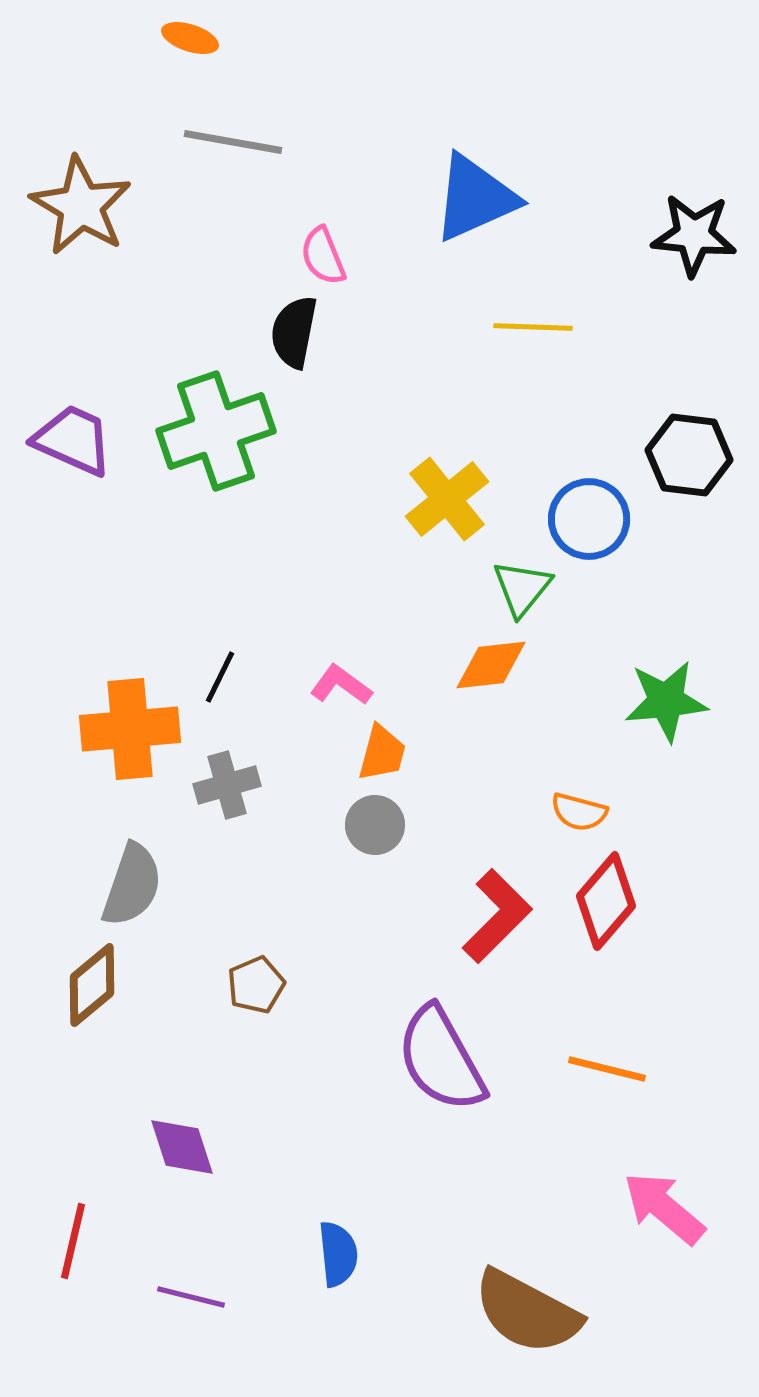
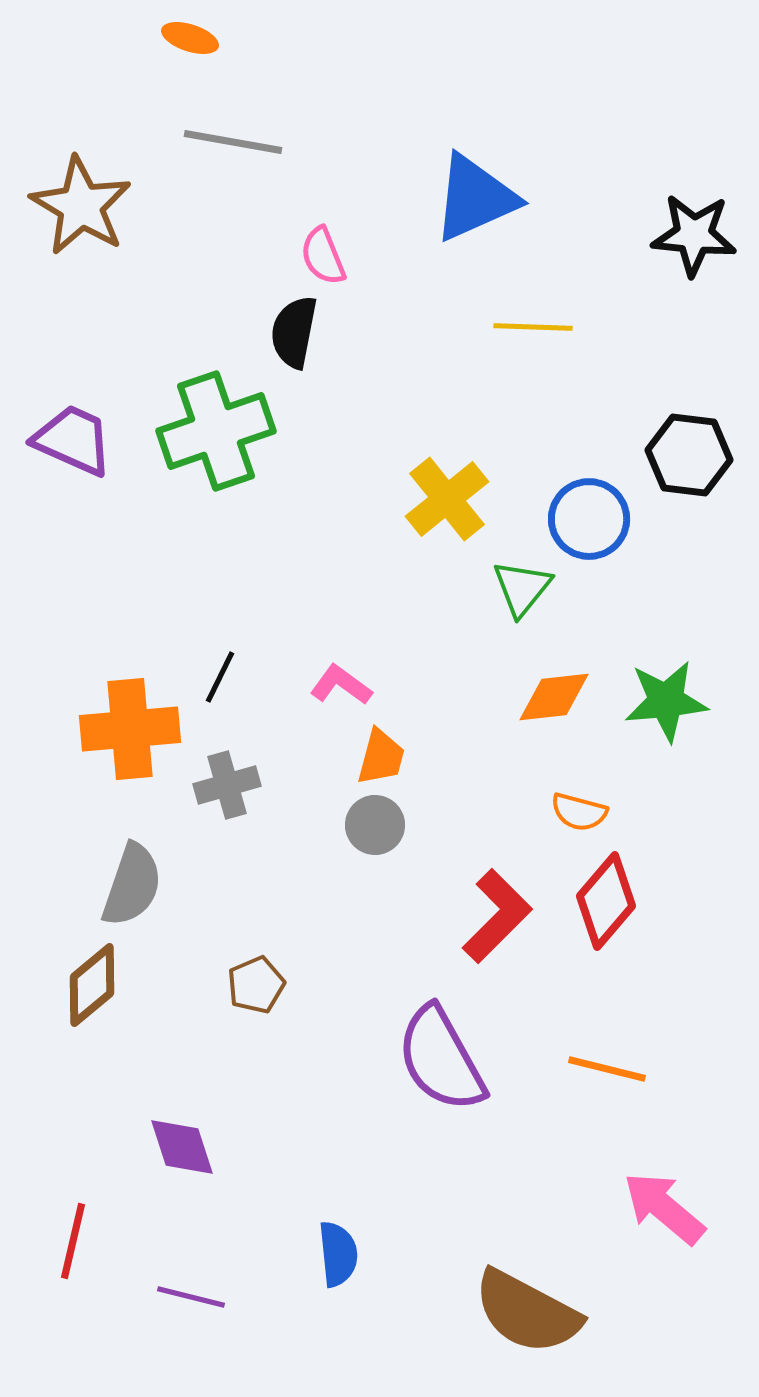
orange diamond: moved 63 px right, 32 px down
orange trapezoid: moved 1 px left, 4 px down
